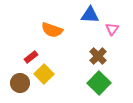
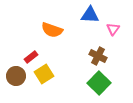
pink triangle: moved 1 px right
brown cross: rotated 18 degrees counterclockwise
yellow square: rotated 12 degrees clockwise
brown circle: moved 4 px left, 7 px up
